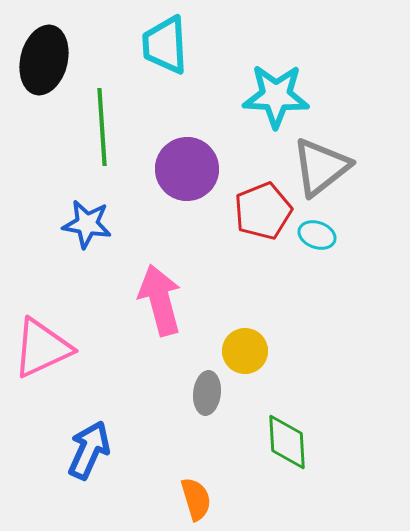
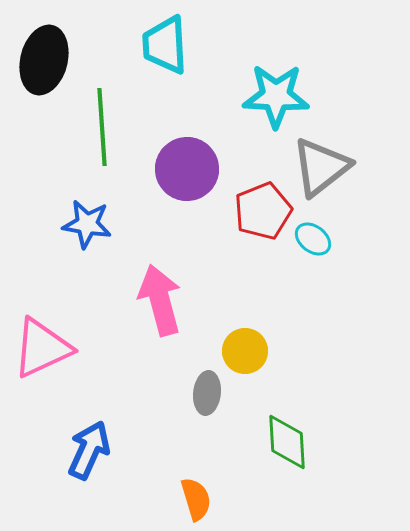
cyan ellipse: moved 4 px left, 4 px down; rotated 18 degrees clockwise
